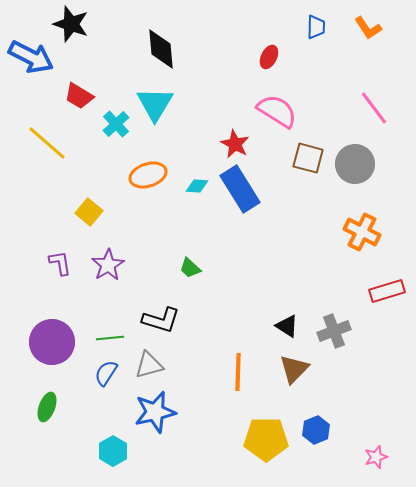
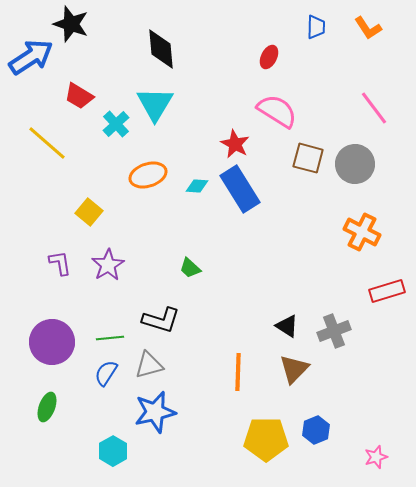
blue arrow: rotated 60 degrees counterclockwise
